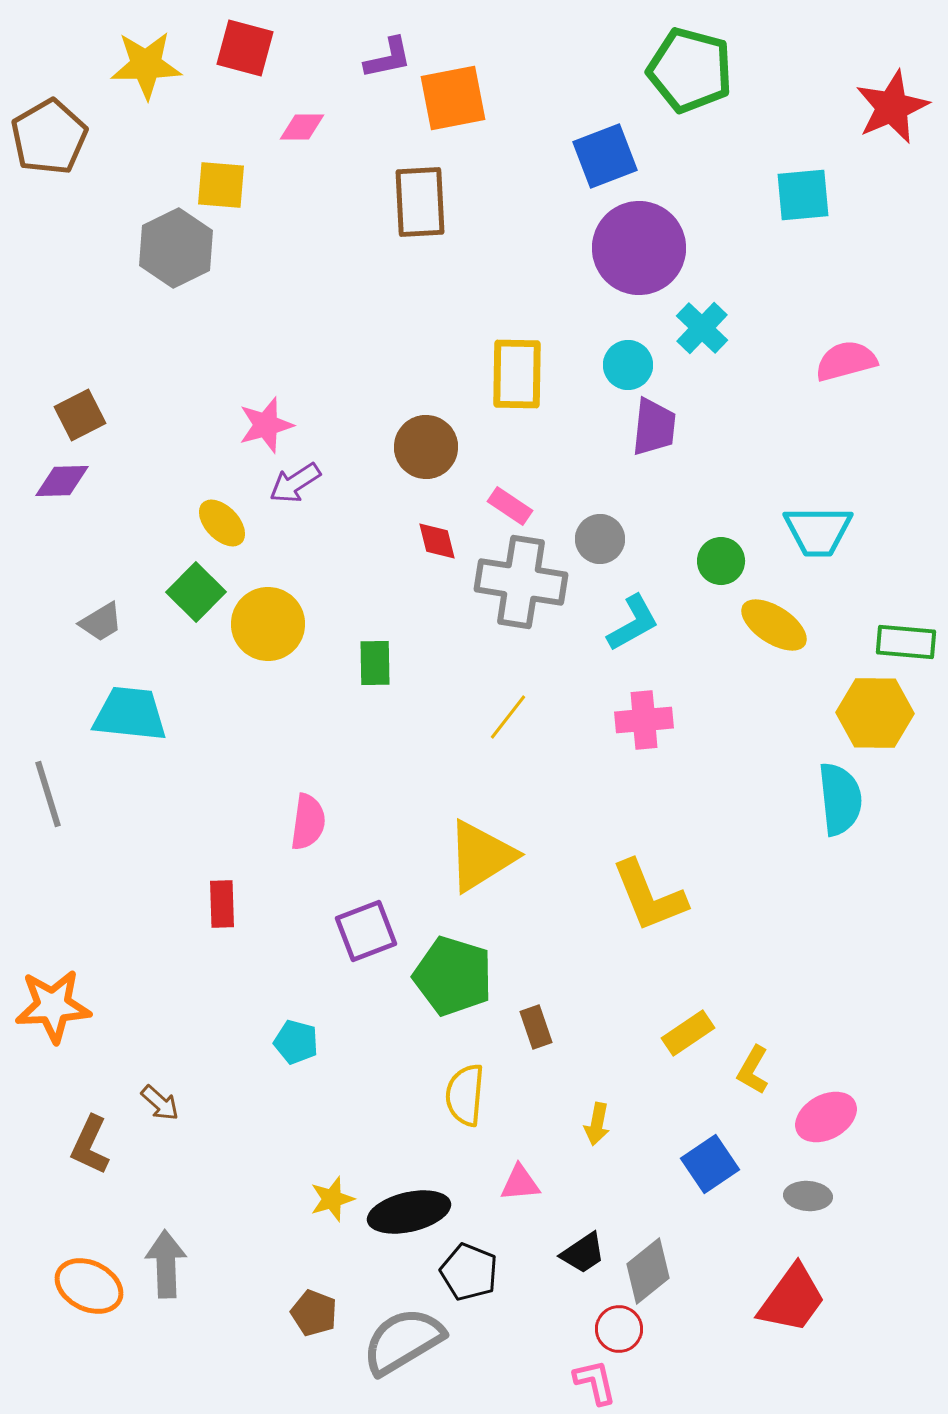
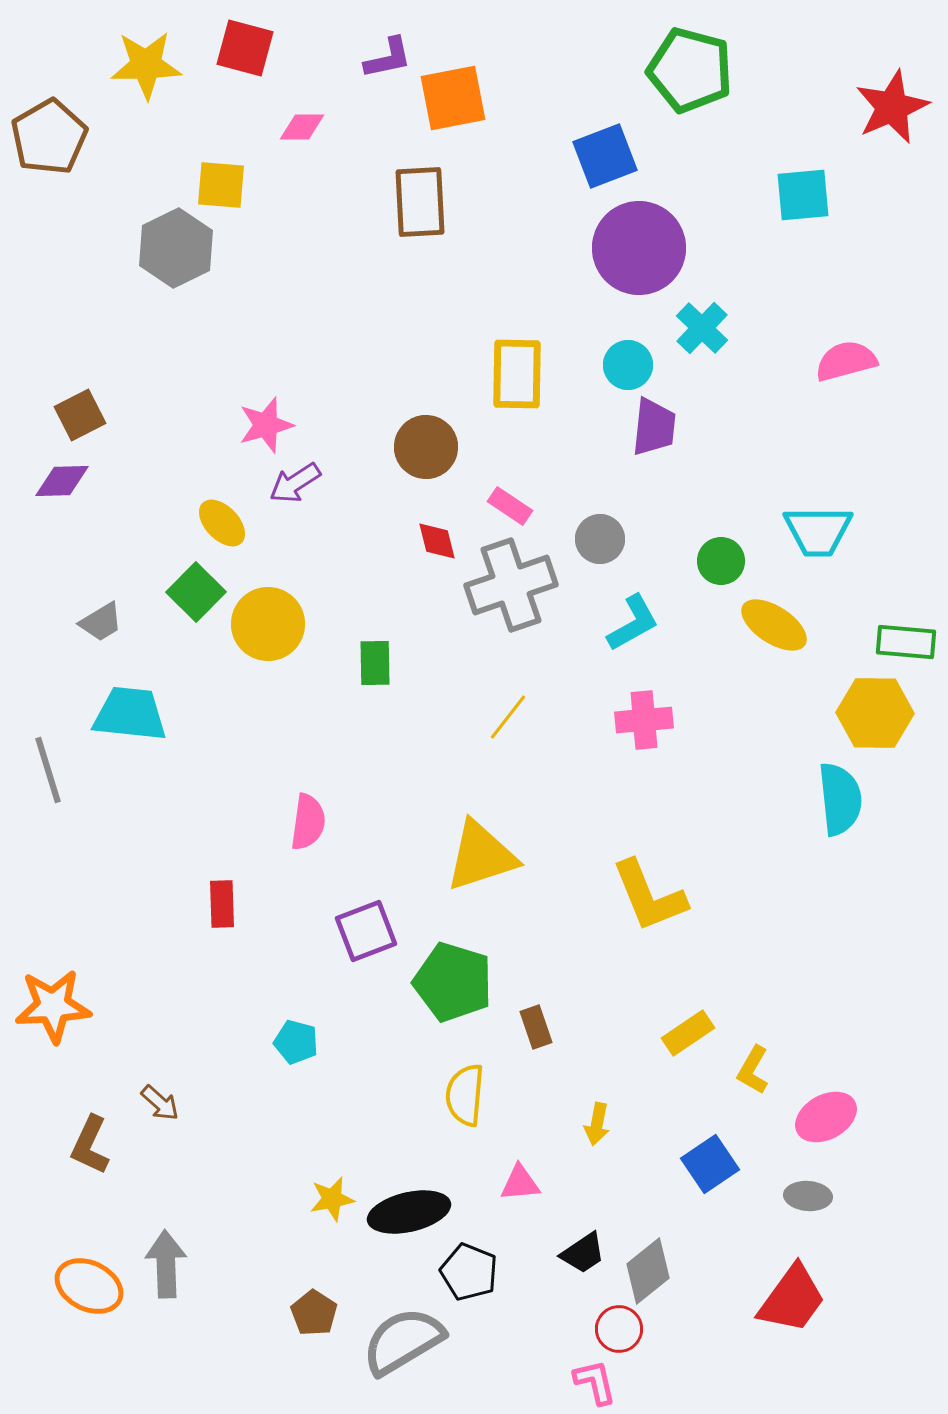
gray cross at (521, 582): moved 10 px left, 3 px down; rotated 28 degrees counterclockwise
gray line at (48, 794): moved 24 px up
yellow triangle at (481, 856): rotated 14 degrees clockwise
green pentagon at (453, 976): moved 6 px down
yellow star at (332, 1199): rotated 6 degrees clockwise
brown pentagon at (314, 1313): rotated 12 degrees clockwise
